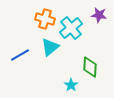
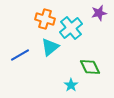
purple star: moved 2 px up; rotated 21 degrees counterclockwise
green diamond: rotated 30 degrees counterclockwise
